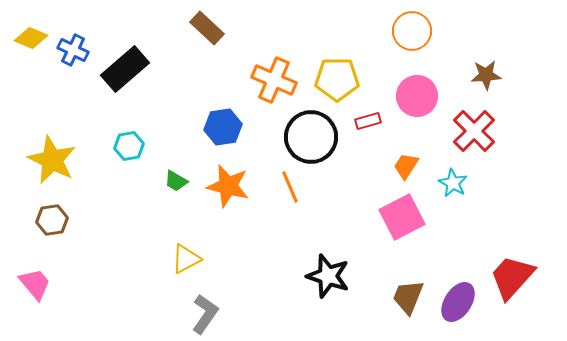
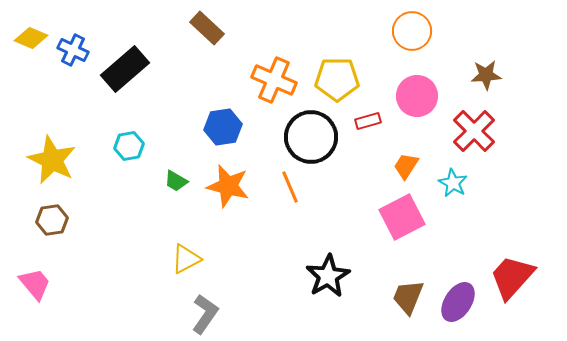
black star: rotated 24 degrees clockwise
